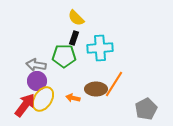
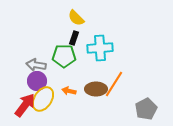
orange arrow: moved 4 px left, 7 px up
